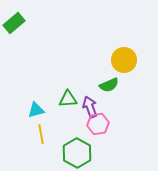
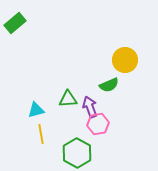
green rectangle: moved 1 px right
yellow circle: moved 1 px right
